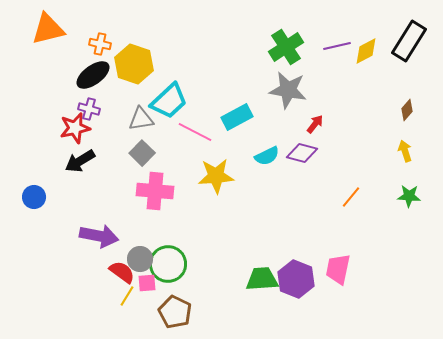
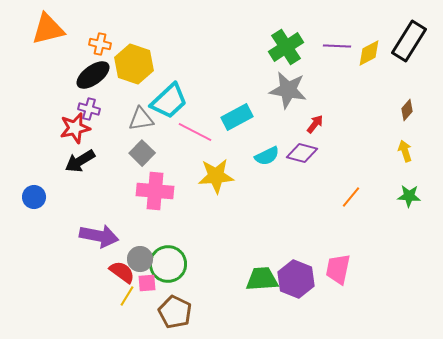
purple line: rotated 16 degrees clockwise
yellow diamond: moved 3 px right, 2 px down
